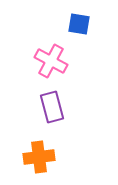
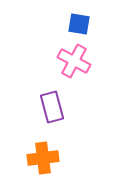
pink cross: moved 23 px right
orange cross: moved 4 px right, 1 px down
